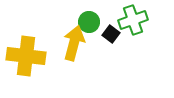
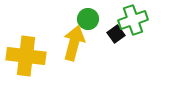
green circle: moved 1 px left, 3 px up
black square: moved 5 px right; rotated 18 degrees clockwise
